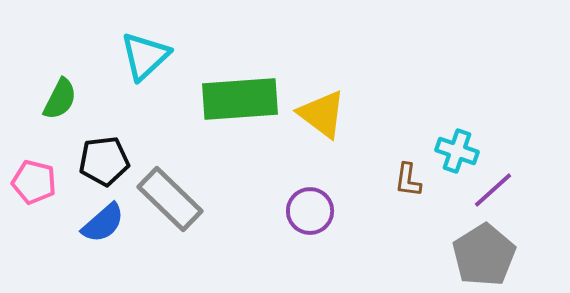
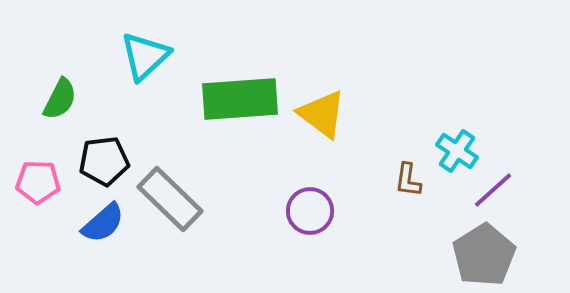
cyan cross: rotated 15 degrees clockwise
pink pentagon: moved 4 px right; rotated 12 degrees counterclockwise
